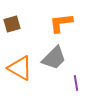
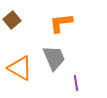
brown square: moved 4 px up; rotated 24 degrees counterclockwise
gray trapezoid: rotated 68 degrees counterclockwise
